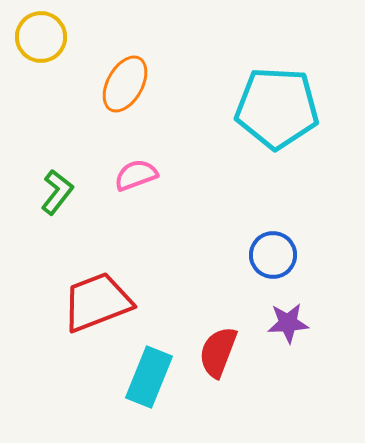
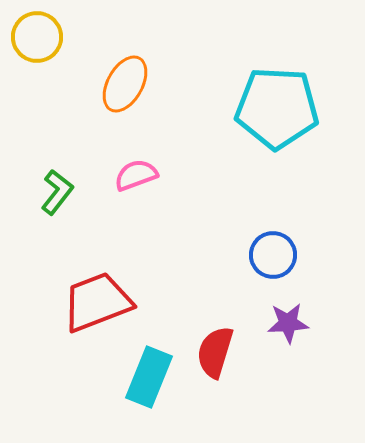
yellow circle: moved 4 px left
red semicircle: moved 3 px left; rotated 4 degrees counterclockwise
